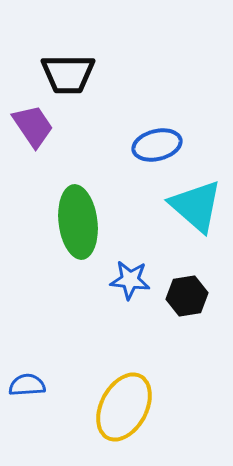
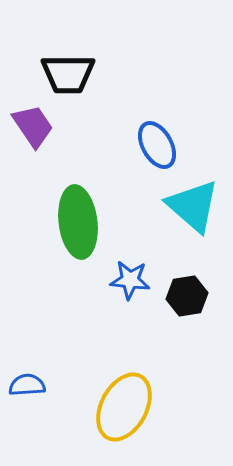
blue ellipse: rotated 75 degrees clockwise
cyan triangle: moved 3 px left
